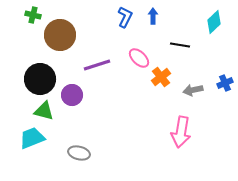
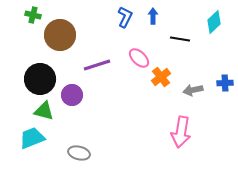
black line: moved 6 px up
blue cross: rotated 21 degrees clockwise
